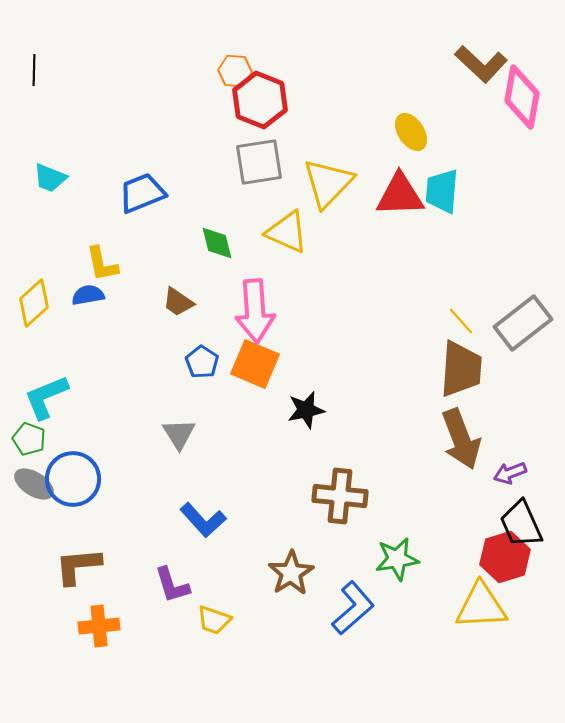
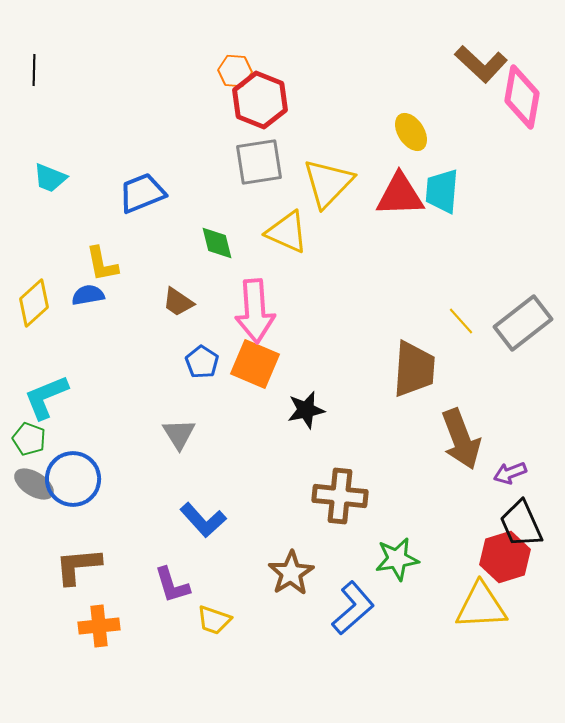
brown trapezoid at (461, 369): moved 47 px left
